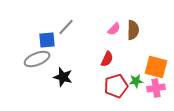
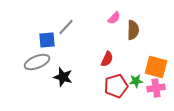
pink semicircle: moved 11 px up
gray ellipse: moved 3 px down
